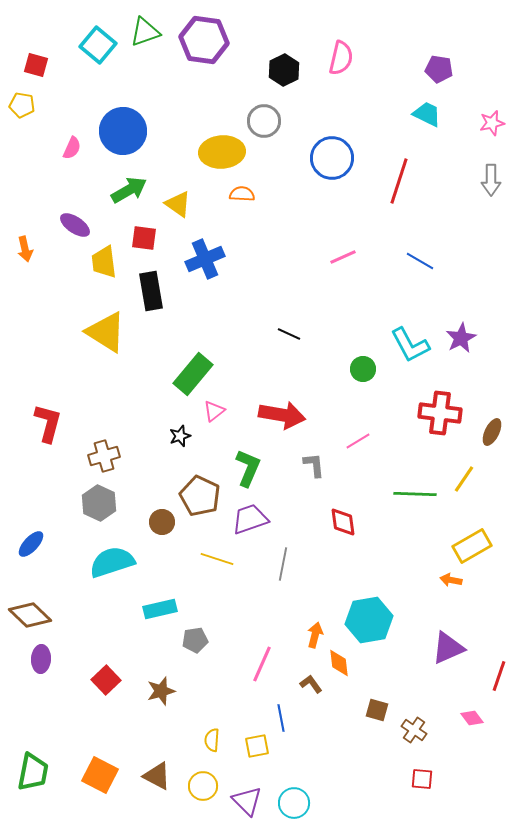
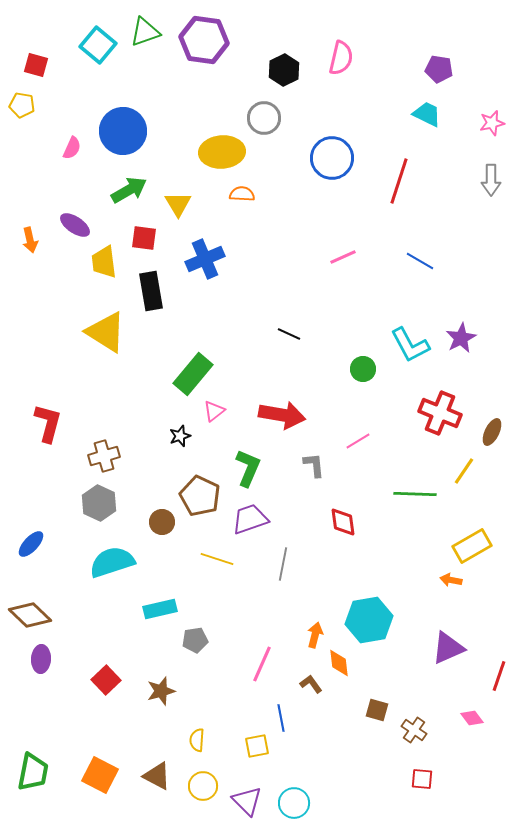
gray circle at (264, 121): moved 3 px up
yellow triangle at (178, 204): rotated 24 degrees clockwise
orange arrow at (25, 249): moved 5 px right, 9 px up
red cross at (440, 413): rotated 15 degrees clockwise
yellow line at (464, 479): moved 8 px up
yellow semicircle at (212, 740): moved 15 px left
